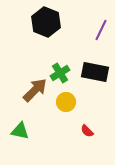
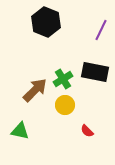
green cross: moved 3 px right, 6 px down
yellow circle: moved 1 px left, 3 px down
